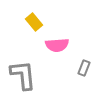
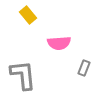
yellow rectangle: moved 6 px left, 7 px up
pink semicircle: moved 2 px right, 2 px up
